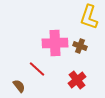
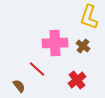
brown cross: moved 3 px right; rotated 16 degrees clockwise
